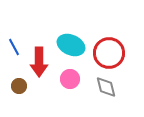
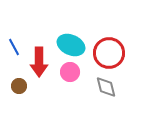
pink circle: moved 7 px up
